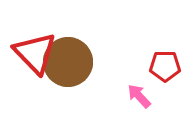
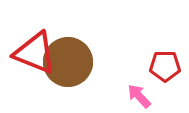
red triangle: rotated 24 degrees counterclockwise
